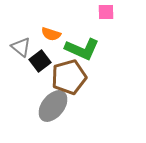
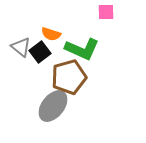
black square: moved 9 px up
